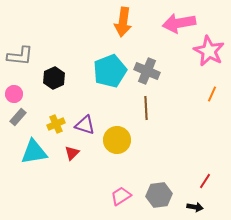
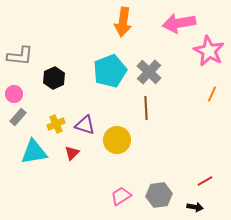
gray cross: moved 2 px right, 1 px down; rotated 20 degrees clockwise
red line: rotated 28 degrees clockwise
